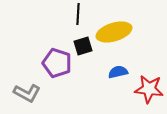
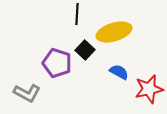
black line: moved 1 px left
black square: moved 2 px right, 4 px down; rotated 30 degrees counterclockwise
blue semicircle: moved 1 px right; rotated 42 degrees clockwise
red star: rotated 20 degrees counterclockwise
